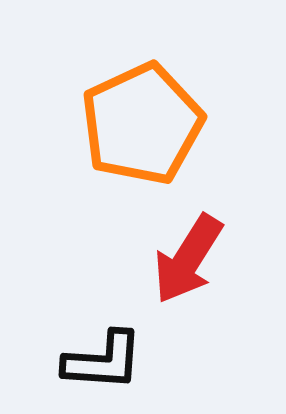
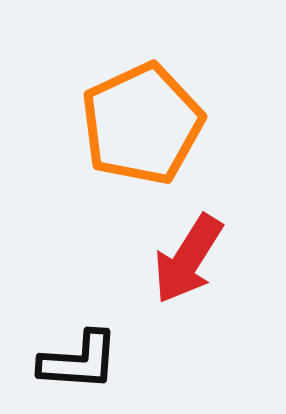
black L-shape: moved 24 px left
